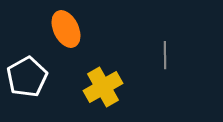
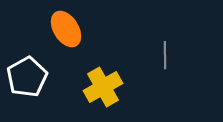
orange ellipse: rotated 6 degrees counterclockwise
